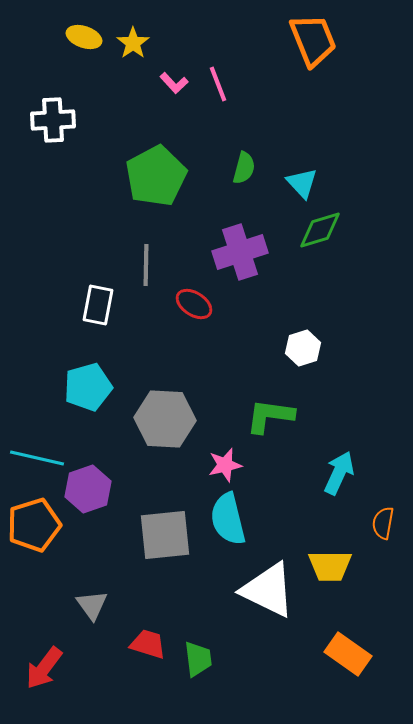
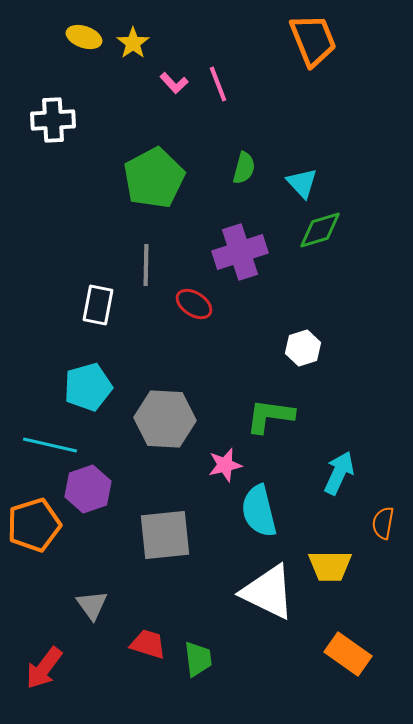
green pentagon: moved 2 px left, 2 px down
cyan line: moved 13 px right, 13 px up
cyan semicircle: moved 31 px right, 8 px up
white triangle: moved 2 px down
